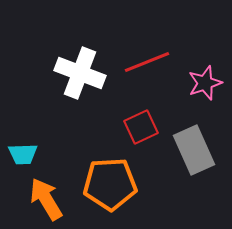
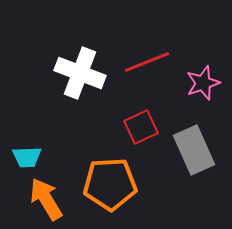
pink star: moved 2 px left
cyan trapezoid: moved 4 px right, 3 px down
